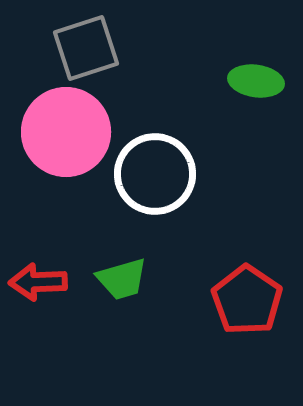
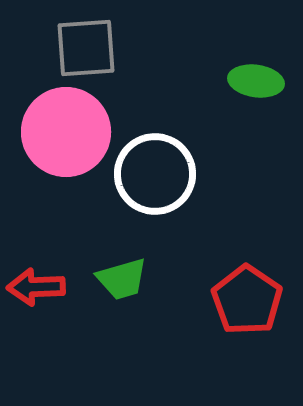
gray square: rotated 14 degrees clockwise
red arrow: moved 2 px left, 5 px down
